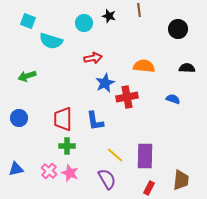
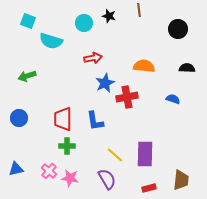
purple rectangle: moved 2 px up
pink star: moved 5 px down; rotated 12 degrees counterclockwise
red rectangle: rotated 48 degrees clockwise
